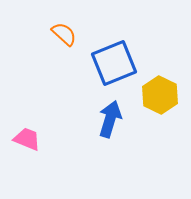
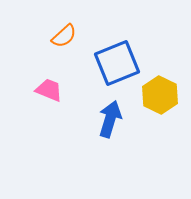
orange semicircle: moved 2 px down; rotated 96 degrees clockwise
blue square: moved 3 px right
pink trapezoid: moved 22 px right, 49 px up
